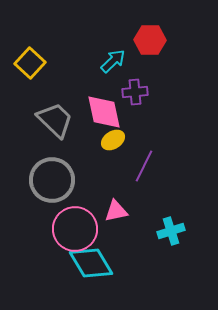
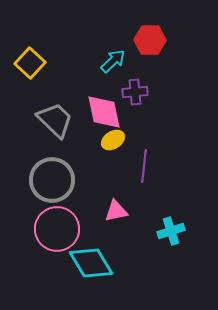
purple line: rotated 20 degrees counterclockwise
pink circle: moved 18 px left
